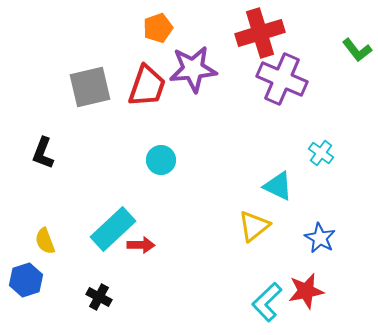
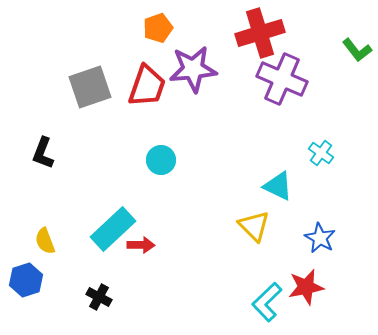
gray square: rotated 6 degrees counterclockwise
yellow triangle: rotated 36 degrees counterclockwise
red star: moved 4 px up
